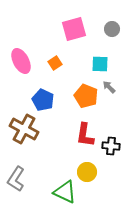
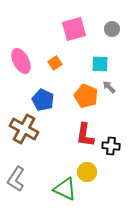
green triangle: moved 3 px up
